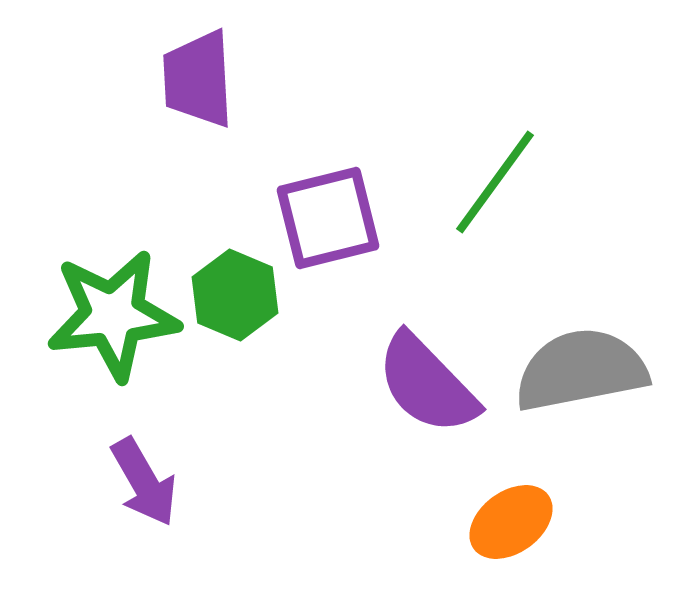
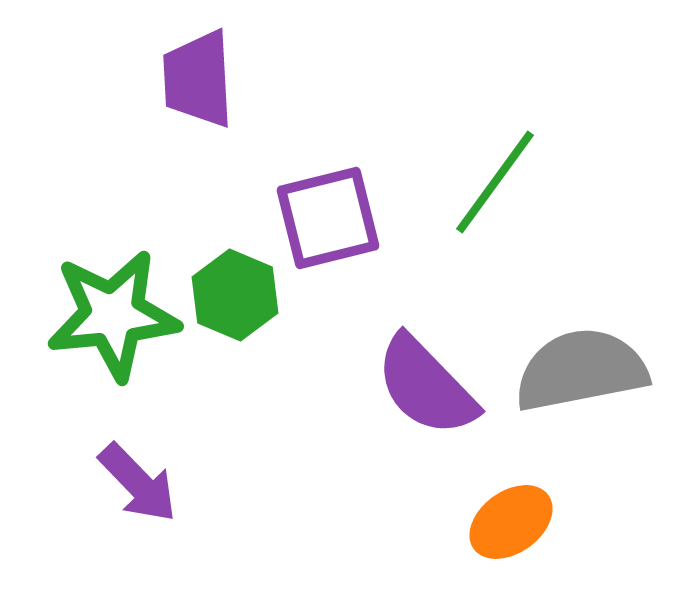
purple semicircle: moved 1 px left, 2 px down
purple arrow: moved 6 px left, 1 px down; rotated 14 degrees counterclockwise
